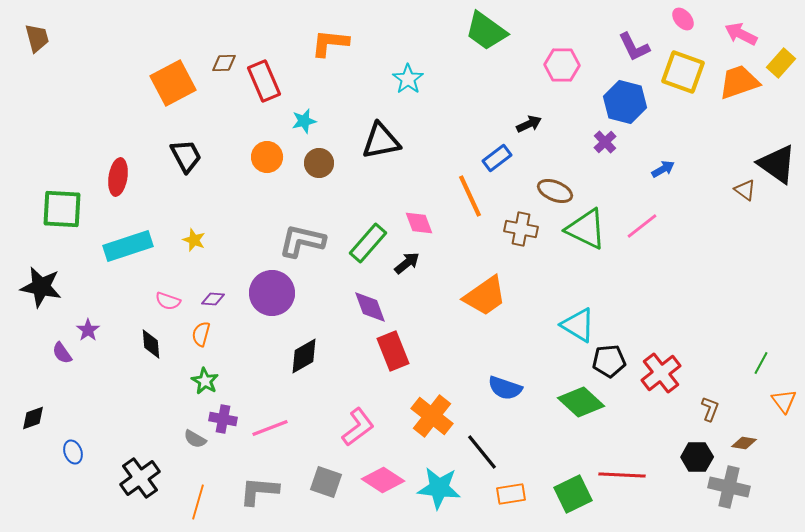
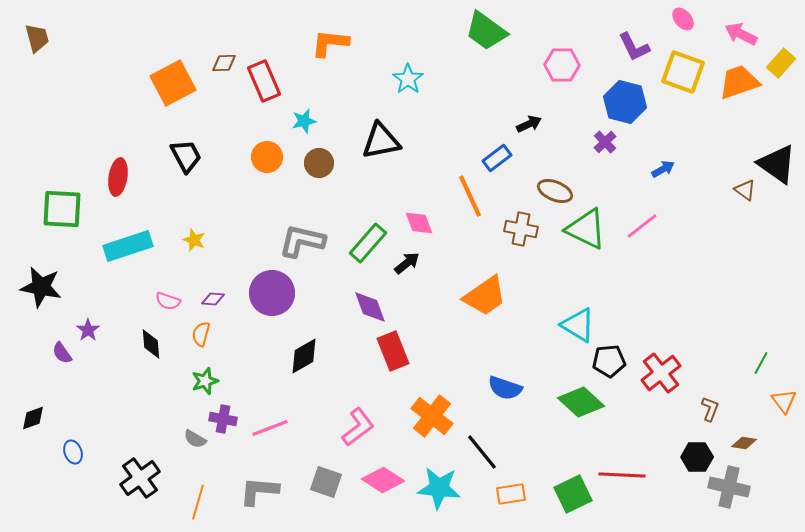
green star at (205, 381): rotated 24 degrees clockwise
